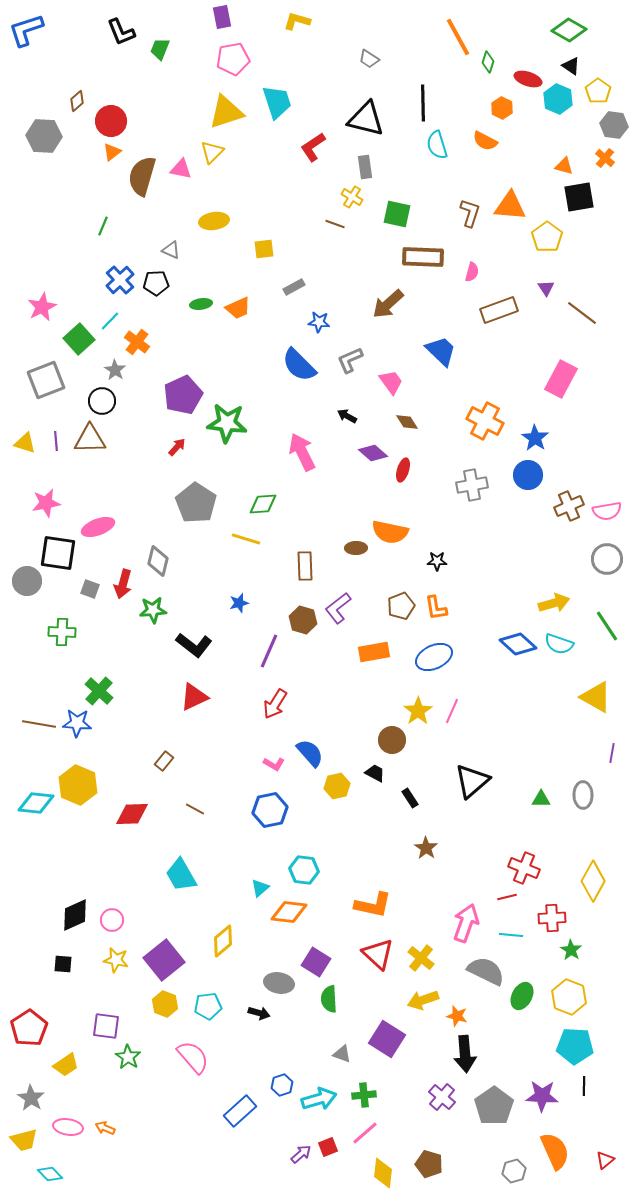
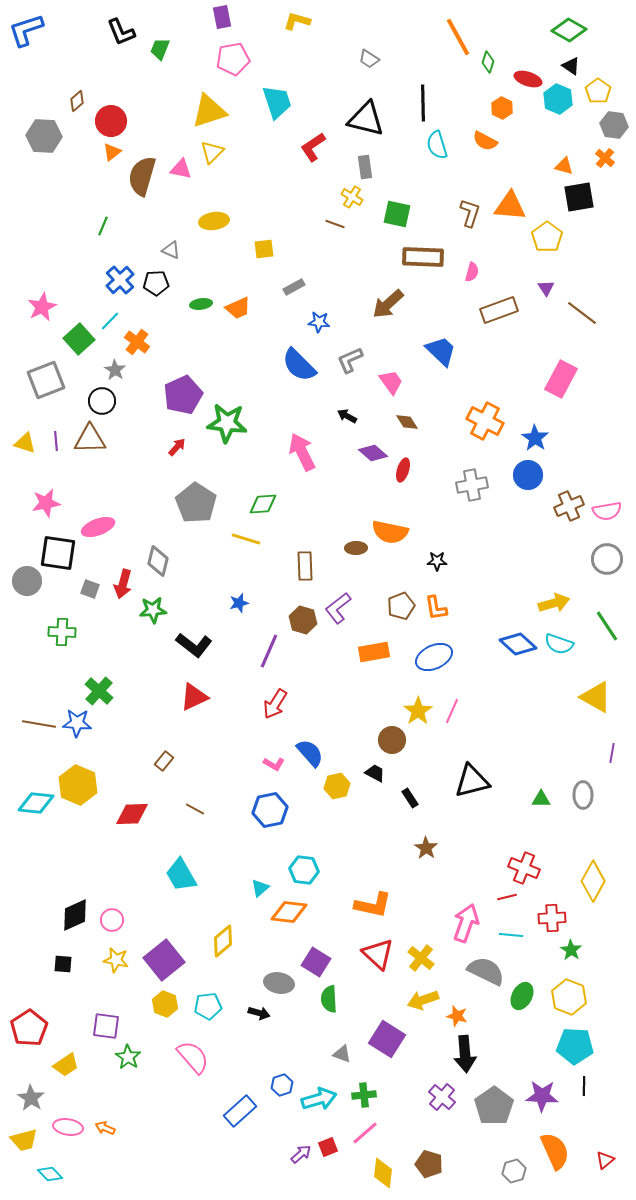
yellow triangle at (226, 112): moved 17 px left, 1 px up
black triangle at (472, 781): rotated 27 degrees clockwise
